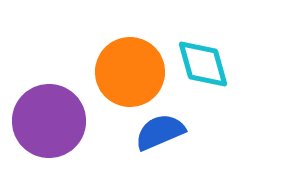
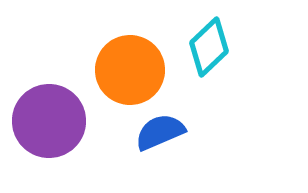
cyan diamond: moved 6 px right, 17 px up; rotated 62 degrees clockwise
orange circle: moved 2 px up
